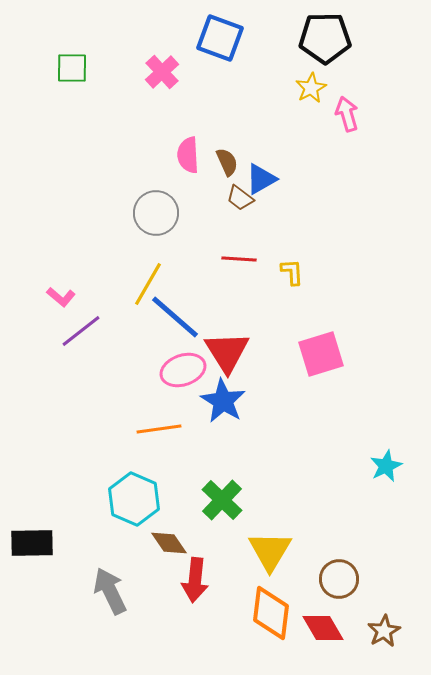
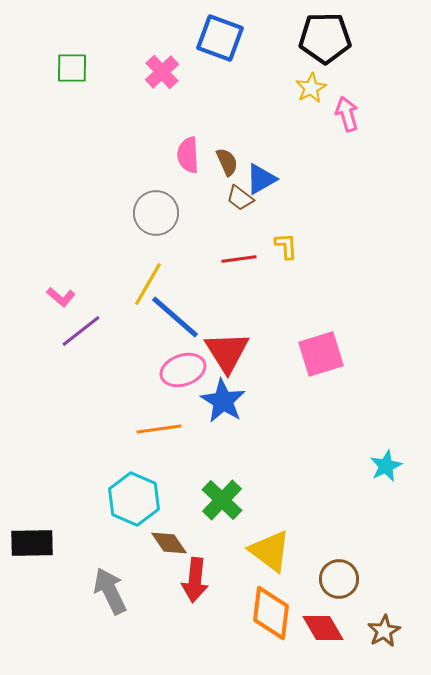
red line: rotated 12 degrees counterclockwise
yellow L-shape: moved 6 px left, 26 px up
yellow triangle: rotated 24 degrees counterclockwise
